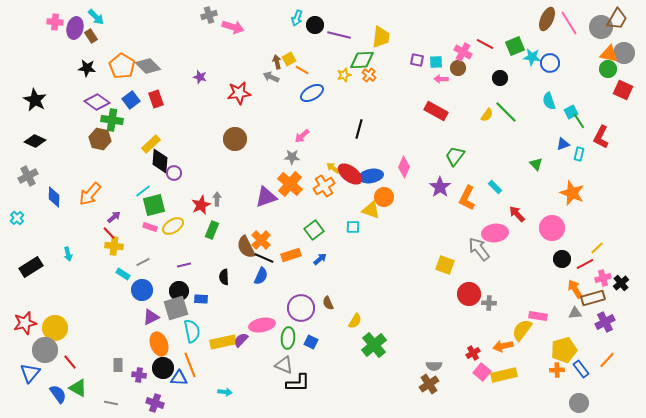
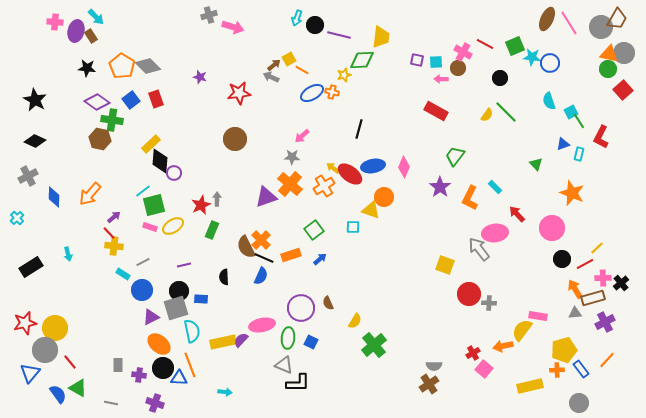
purple ellipse at (75, 28): moved 1 px right, 3 px down
brown arrow at (277, 62): moved 3 px left, 3 px down; rotated 64 degrees clockwise
orange cross at (369, 75): moved 37 px left, 17 px down; rotated 24 degrees counterclockwise
red square at (623, 90): rotated 24 degrees clockwise
blue ellipse at (371, 176): moved 2 px right, 10 px up
orange L-shape at (467, 198): moved 3 px right
pink cross at (603, 278): rotated 14 degrees clockwise
orange ellipse at (159, 344): rotated 30 degrees counterclockwise
pink square at (482, 372): moved 2 px right, 3 px up
yellow rectangle at (504, 375): moved 26 px right, 11 px down
